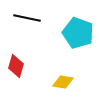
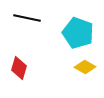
red diamond: moved 3 px right, 2 px down
yellow diamond: moved 22 px right, 15 px up; rotated 20 degrees clockwise
